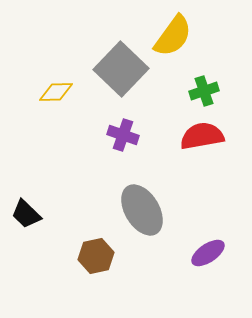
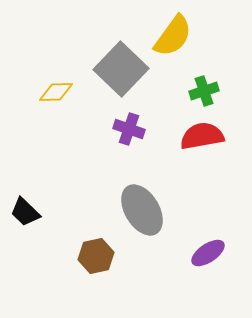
purple cross: moved 6 px right, 6 px up
black trapezoid: moved 1 px left, 2 px up
